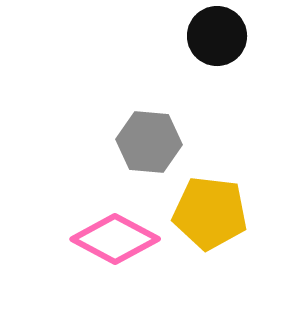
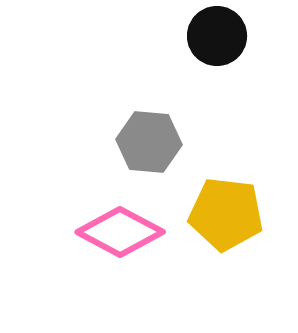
yellow pentagon: moved 16 px right, 1 px down
pink diamond: moved 5 px right, 7 px up
